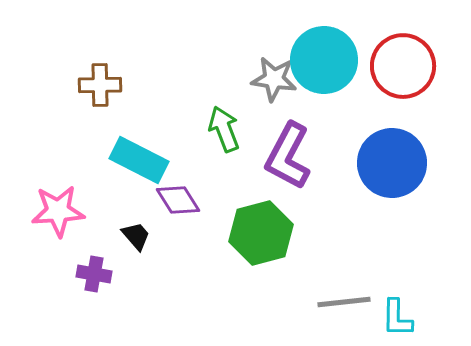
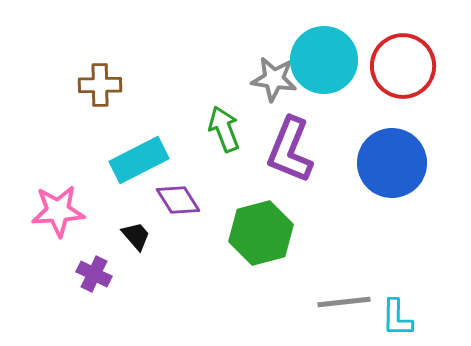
purple L-shape: moved 2 px right, 6 px up; rotated 6 degrees counterclockwise
cyan rectangle: rotated 54 degrees counterclockwise
purple cross: rotated 16 degrees clockwise
